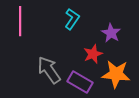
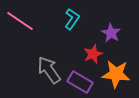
pink line: rotated 56 degrees counterclockwise
